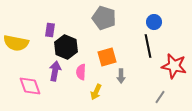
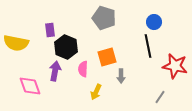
purple rectangle: rotated 16 degrees counterclockwise
red star: moved 1 px right
pink semicircle: moved 2 px right, 3 px up
